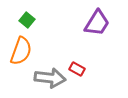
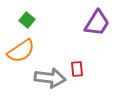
orange semicircle: rotated 36 degrees clockwise
red rectangle: rotated 56 degrees clockwise
